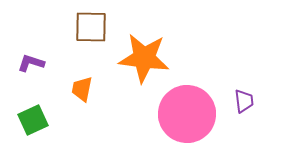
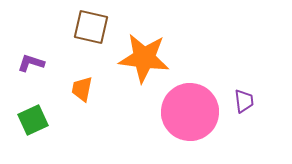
brown square: rotated 12 degrees clockwise
pink circle: moved 3 px right, 2 px up
